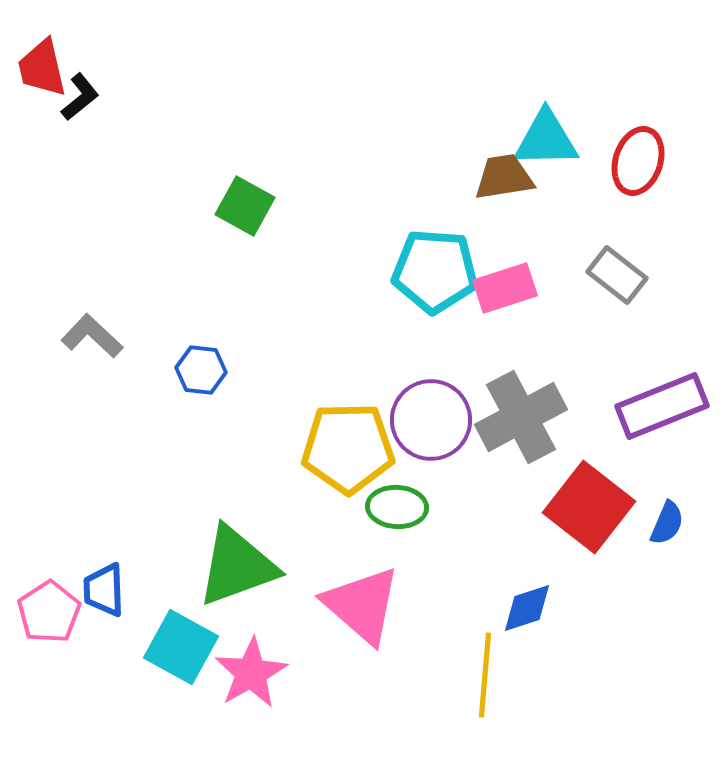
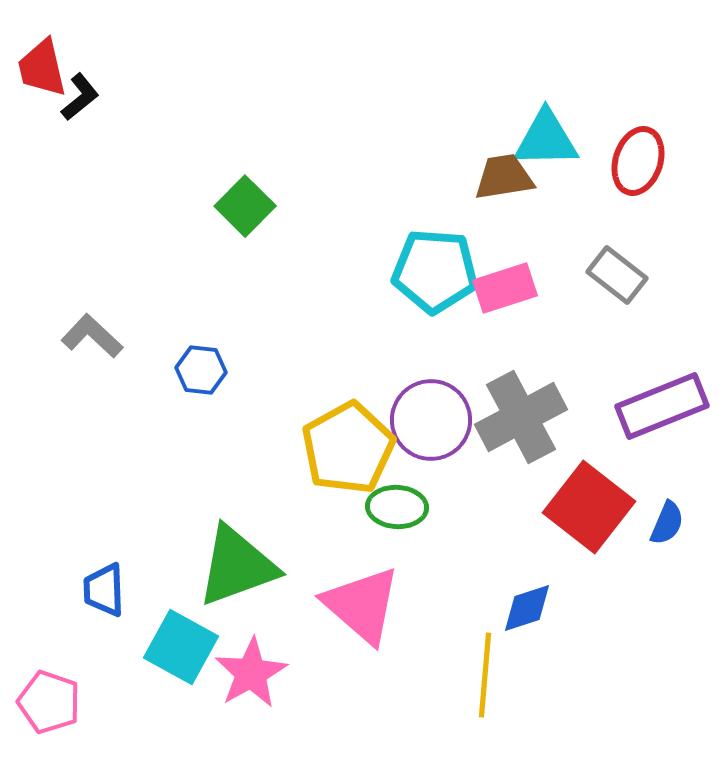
green square: rotated 16 degrees clockwise
yellow pentagon: rotated 28 degrees counterclockwise
pink pentagon: moved 90 px down; rotated 20 degrees counterclockwise
